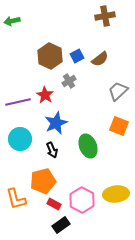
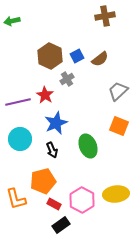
gray cross: moved 2 px left, 2 px up
